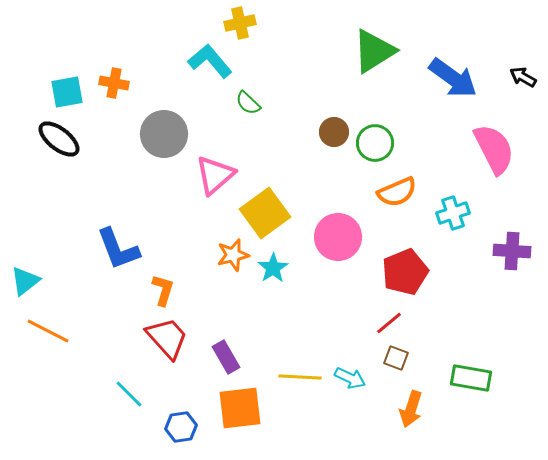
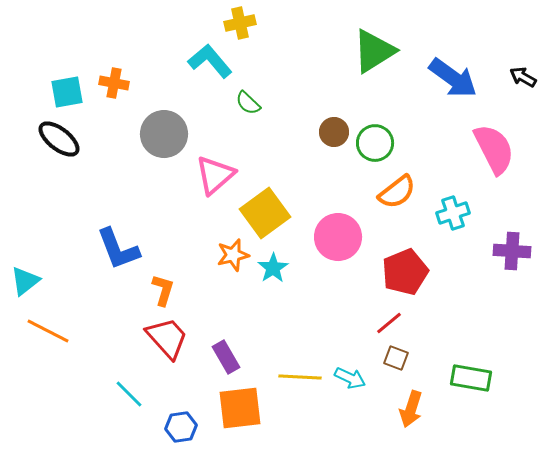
orange semicircle: rotated 15 degrees counterclockwise
